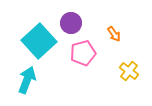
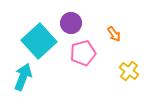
cyan arrow: moved 4 px left, 3 px up
